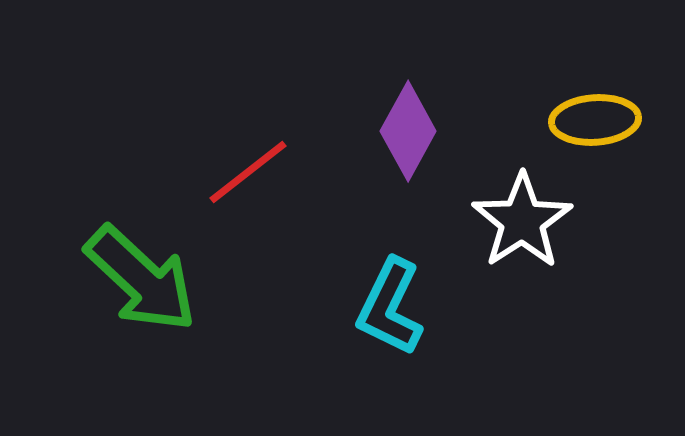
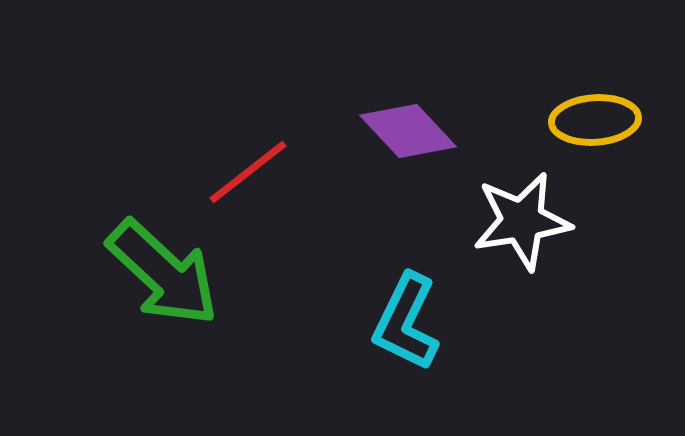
purple diamond: rotated 72 degrees counterclockwise
white star: rotated 24 degrees clockwise
green arrow: moved 22 px right, 6 px up
cyan L-shape: moved 16 px right, 15 px down
